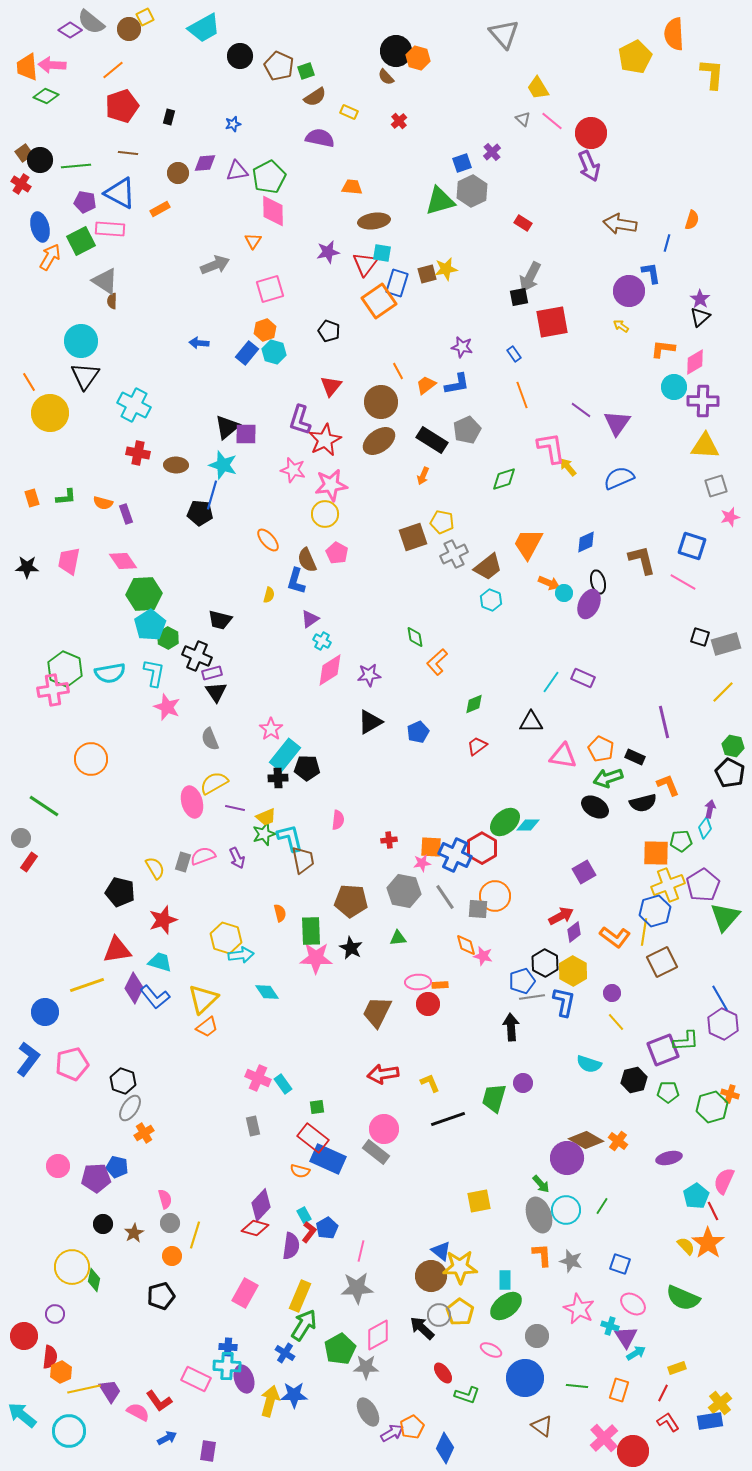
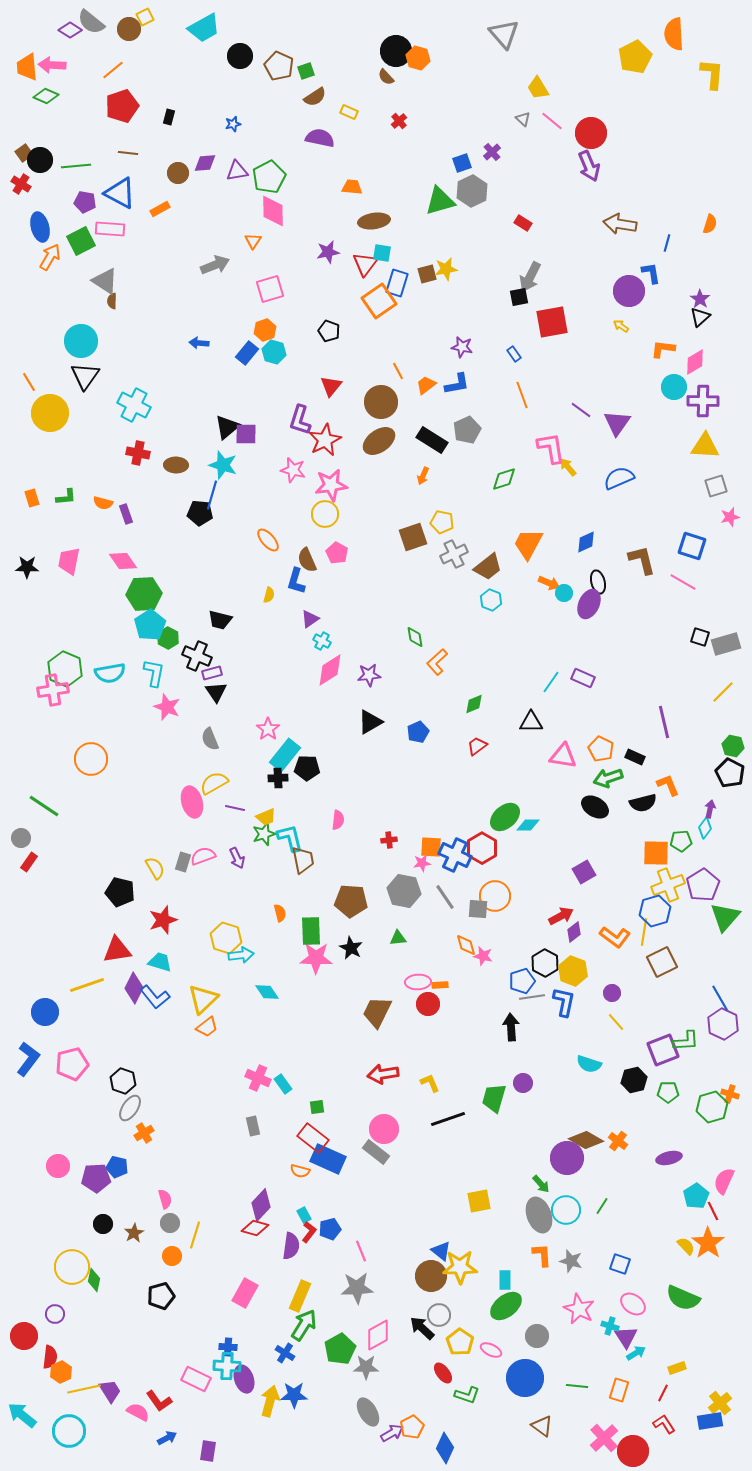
orange semicircle at (692, 220): moved 18 px right, 4 px down
pink star at (271, 729): moved 3 px left
green ellipse at (505, 822): moved 5 px up
yellow hexagon at (573, 971): rotated 8 degrees counterclockwise
blue pentagon at (327, 1228): moved 3 px right, 1 px down; rotated 15 degrees clockwise
pink line at (361, 1251): rotated 35 degrees counterclockwise
yellow pentagon at (460, 1312): moved 30 px down
red L-shape at (668, 1422): moved 4 px left, 2 px down
